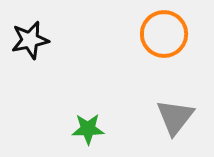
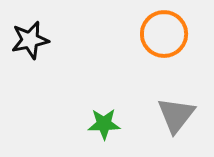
gray triangle: moved 1 px right, 2 px up
green star: moved 16 px right, 5 px up
